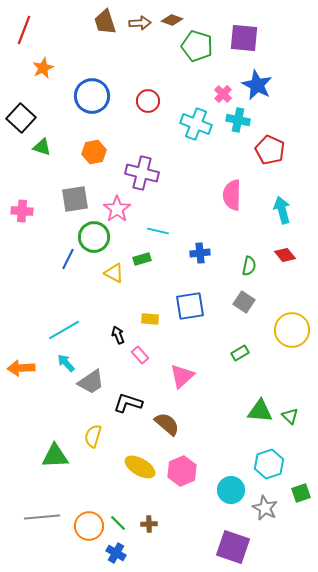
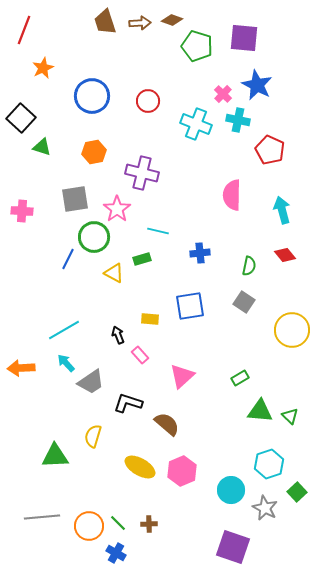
green rectangle at (240, 353): moved 25 px down
green square at (301, 493): moved 4 px left, 1 px up; rotated 24 degrees counterclockwise
